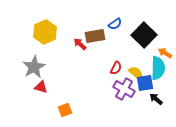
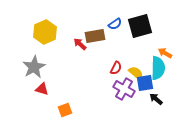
black square: moved 4 px left, 9 px up; rotated 30 degrees clockwise
red triangle: moved 1 px right, 2 px down
